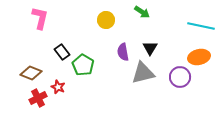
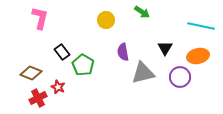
black triangle: moved 15 px right
orange ellipse: moved 1 px left, 1 px up
